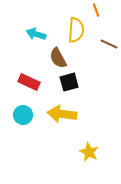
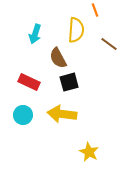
orange line: moved 1 px left
cyan arrow: moved 1 px left; rotated 90 degrees counterclockwise
brown line: rotated 12 degrees clockwise
